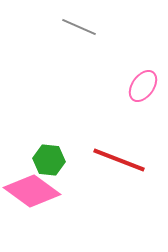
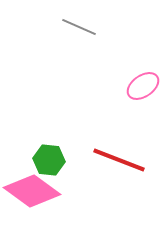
pink ellipse: rotated 20 degrees clockwise
